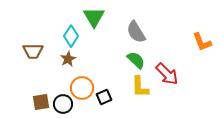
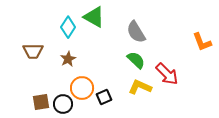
green triangle: rotated 30 degrees counterclockwise
cyan diamond: moved 3 px left, 9 px up
yellow L-shape: rotated 115 degrees clockwise
